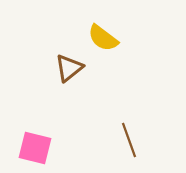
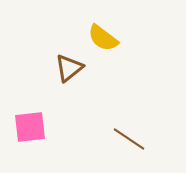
brown line: moved 1 px up; rotated 36 degrees counterclockwise
pink square: moved 5 px left, 21 px up; rotated 20 degrees counterclockwise
